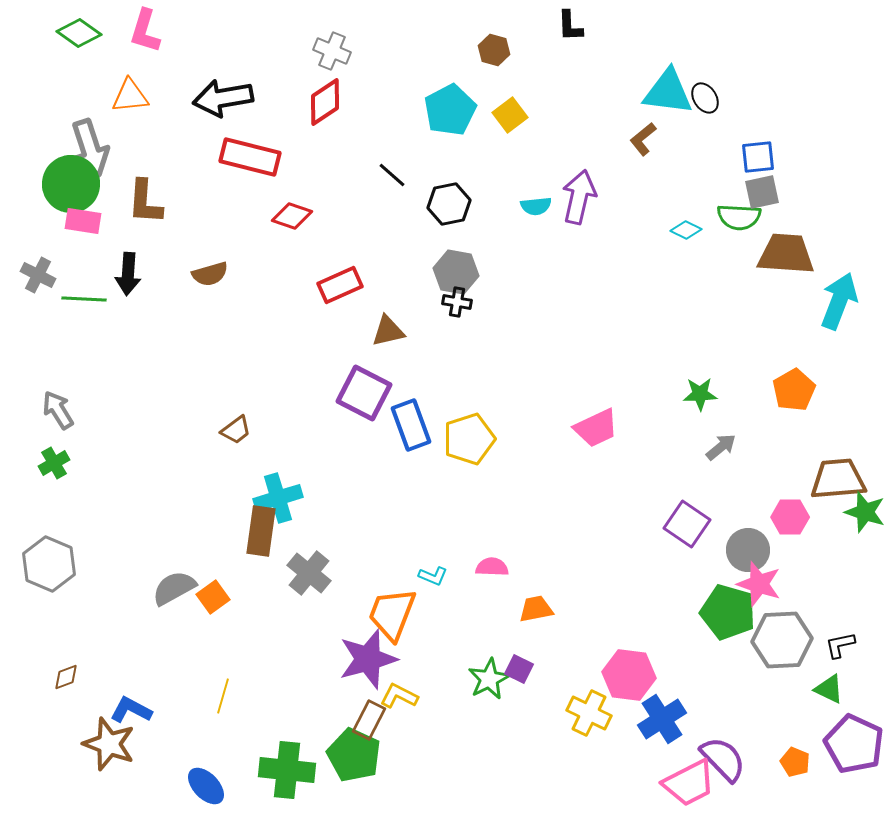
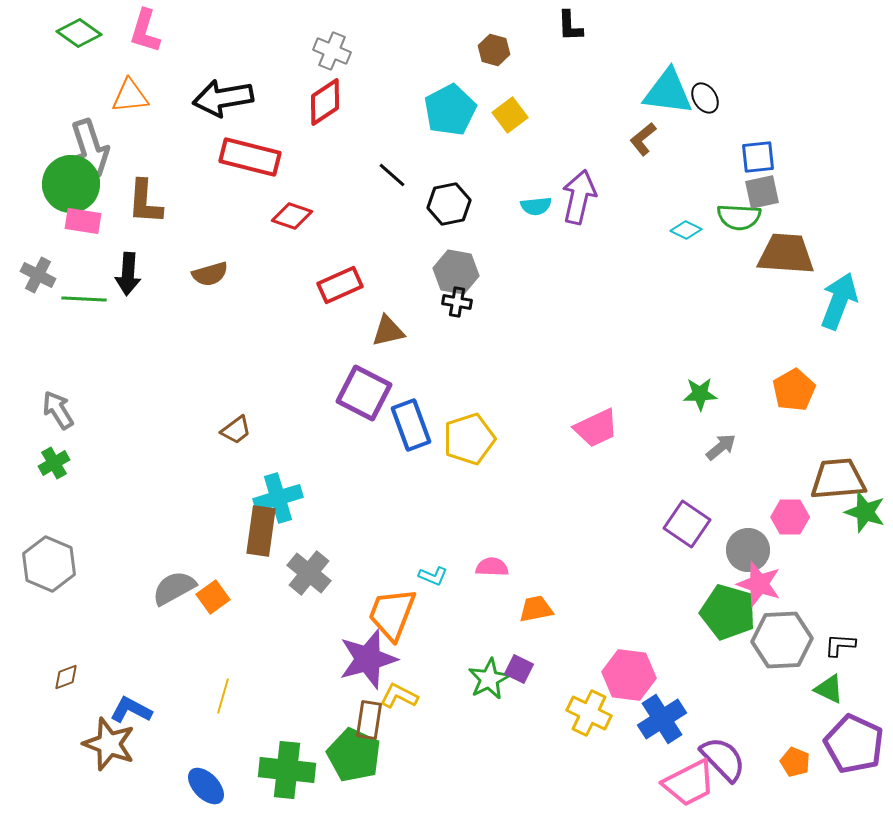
black L-shape at (840, 645): rotated 16 degrees clockwise
brown rectangle at (369, 720): rotated 18 degrees counterclockwise
